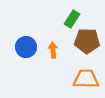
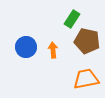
brown pentagon: rotated 10 degrees clockwise
orange trapezoid: rotated 12 degrees counterclockwise
